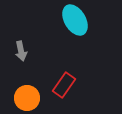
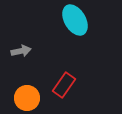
gray arrow: rotated 90 degrees counterclockwise
